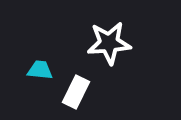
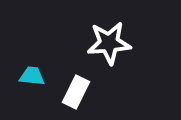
cyan trapezoid: moved 8 px left, 6 px down
